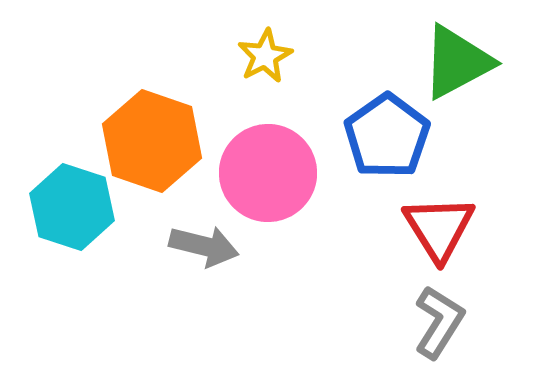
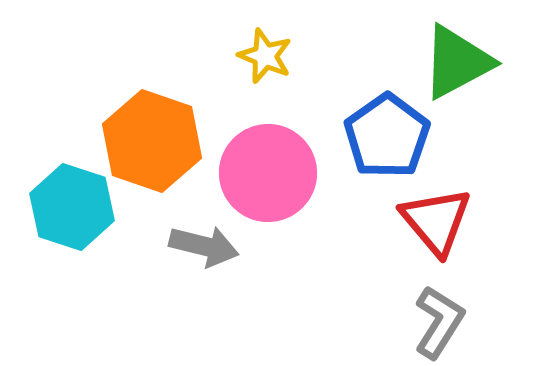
yellow star: rotated 22 degrees counterclockwise
red triangle: moved 3 px left, 7 px up; rotated 8 degrees counterclockwise
